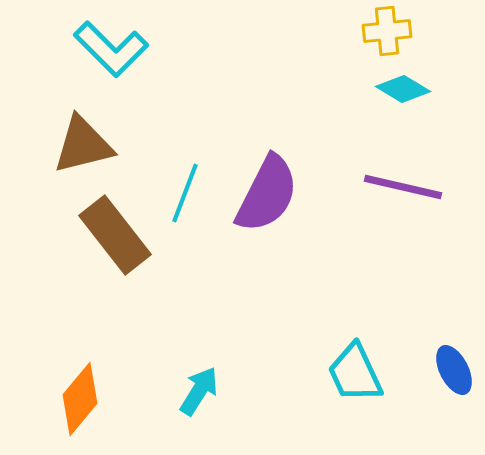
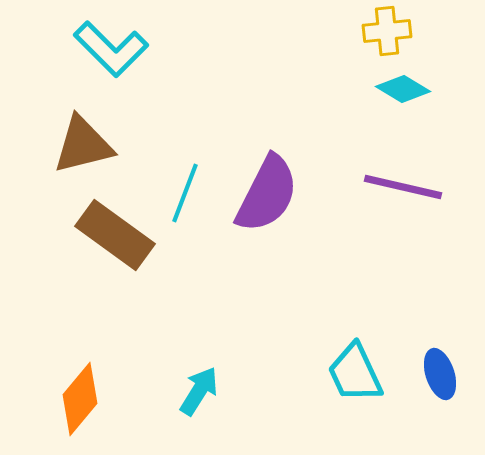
brown rectangle: rotated 16 degrees counterclockwise
blue ellipse: moved 14 px left, 4 px down; rotated 9 degrees clockwise
